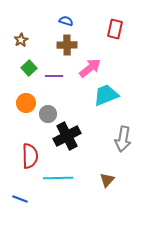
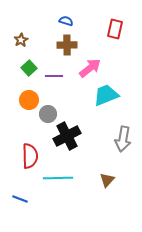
orange circle: moved 3 px right, 3 px up
